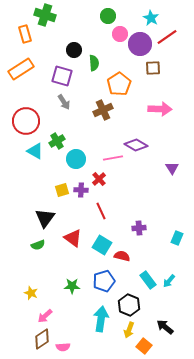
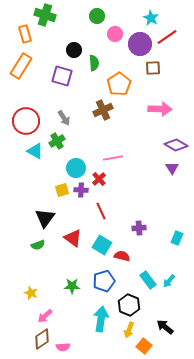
green circle at (108, 16): moved 11 px left
pink circle at (120, 34): moved 5 px left
orange rectangle at (21, 69): moved 3 px up; rotated 25 degrees counterclockwise
gray arrow at (64, 102): moved 16 px down
purple diamond at (136, 145): moved 40 px right
cyan circle at (76, 159): moved 9 px down
